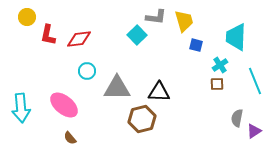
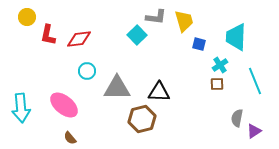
blue square: moved 3 px right, 1 px up
